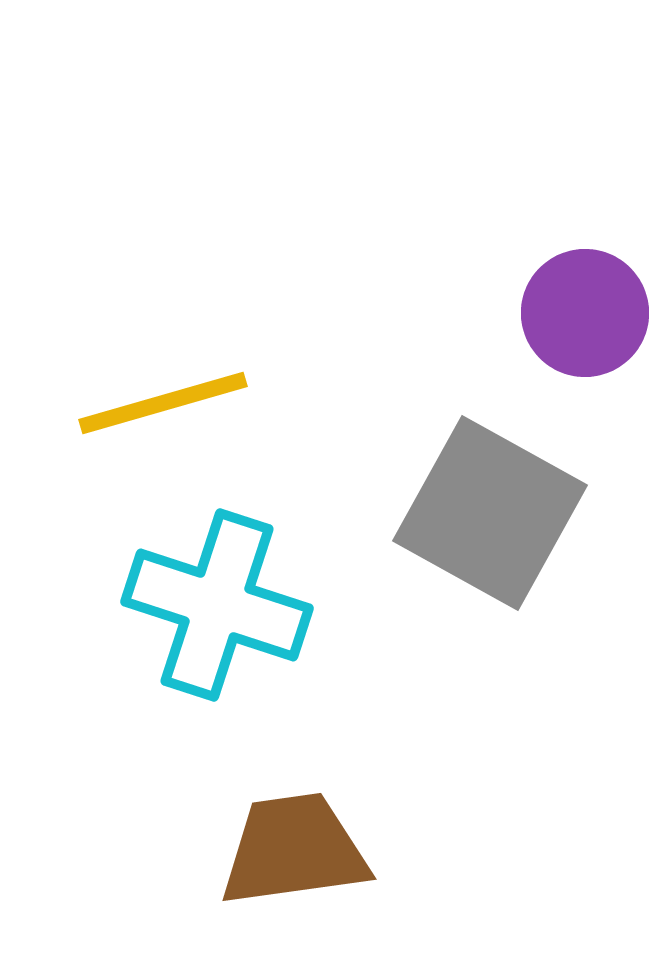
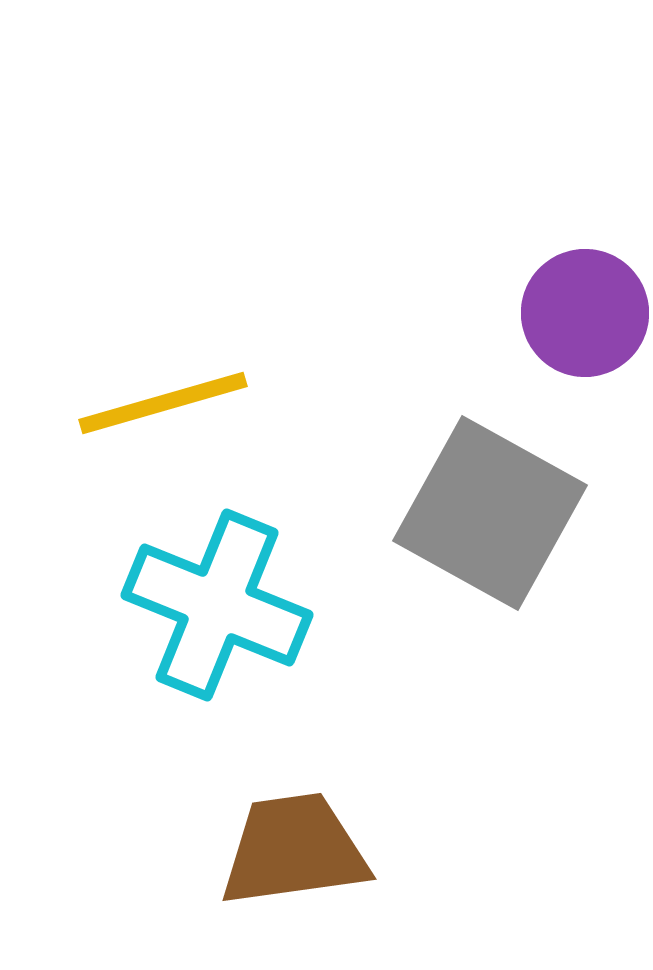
cyan cross: rotated 4 degrees clockwise
